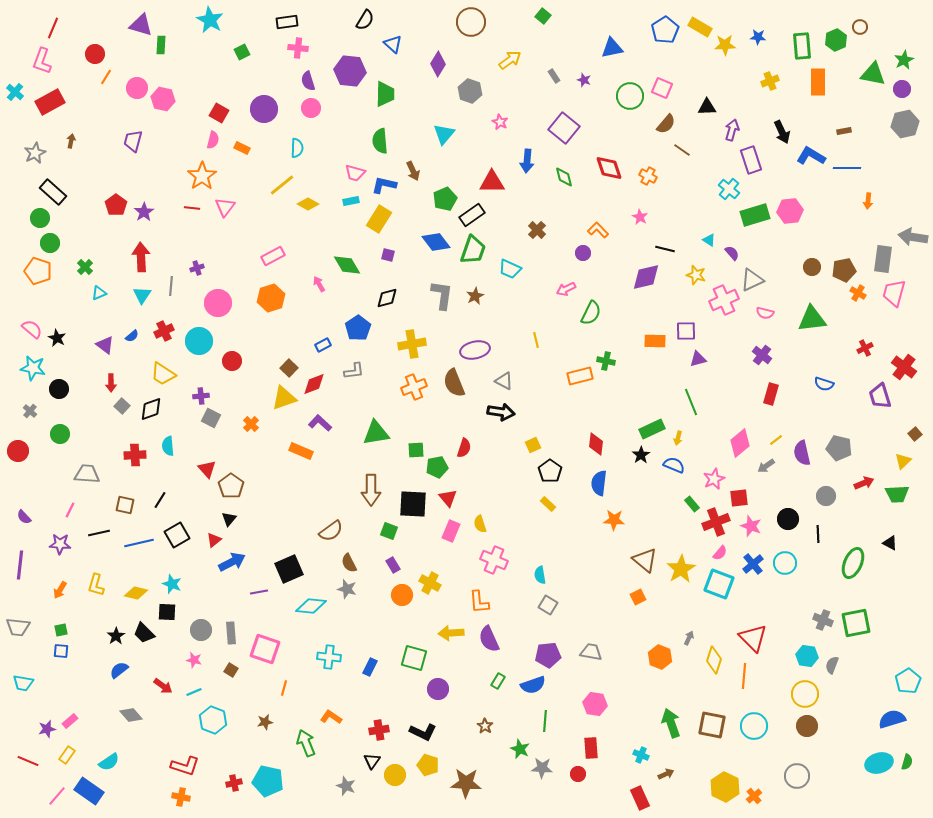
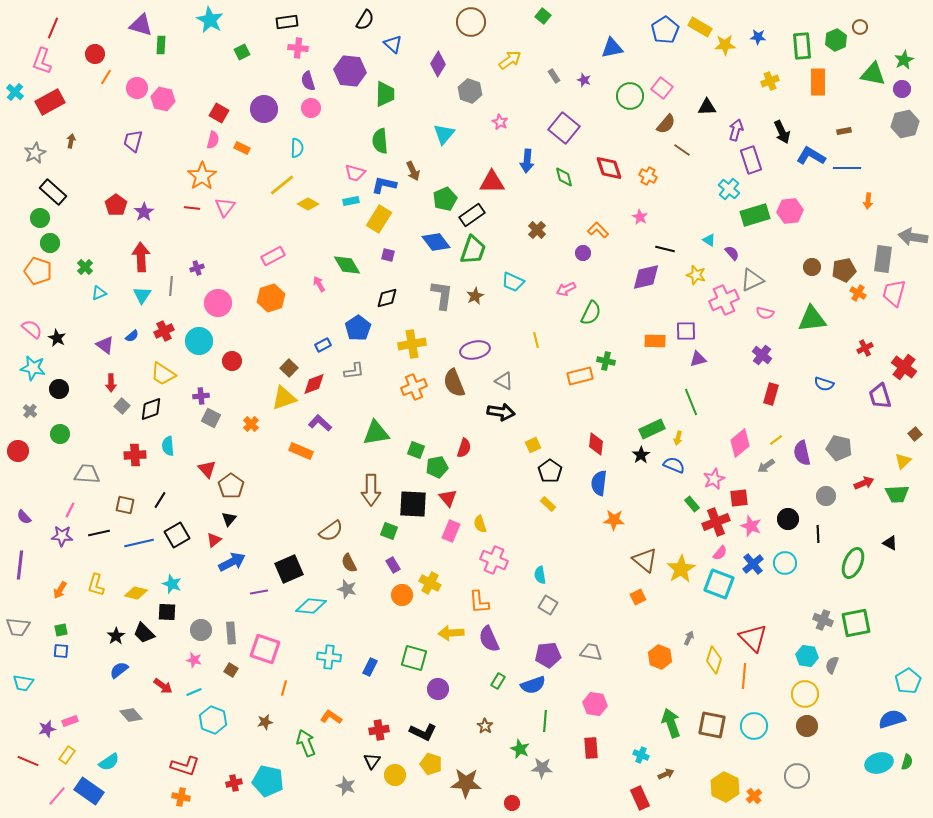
pink square at (662, 88): rotated 15 degrees clockwise
purple arrow at (732, 130): moved 4 px right
cyan trapezoid at (510, 269): moved 3 px right, 13 px down
green square at (416, 450): rotated 24 degrees clockwise
purple star at (60, 544): moved 2 px right, 8 px up
pink rectangle at (70, 721): rotated 21 degrees clockwise
yellow pentagon at (428, 765): moved 3 px right, 1 px up
red circle at (578, 774): moved 66 px left, 29 px down
